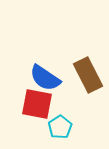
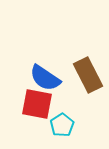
cyan pentagon: moved 2 px right, 2 px up
